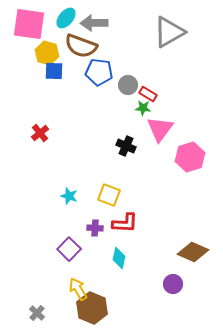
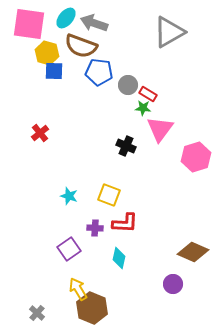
gray arrow: rotated 20 degrees clockwise
pink hexagon: moved 6 px right
purple square: rotated 10 degrees clockwise
